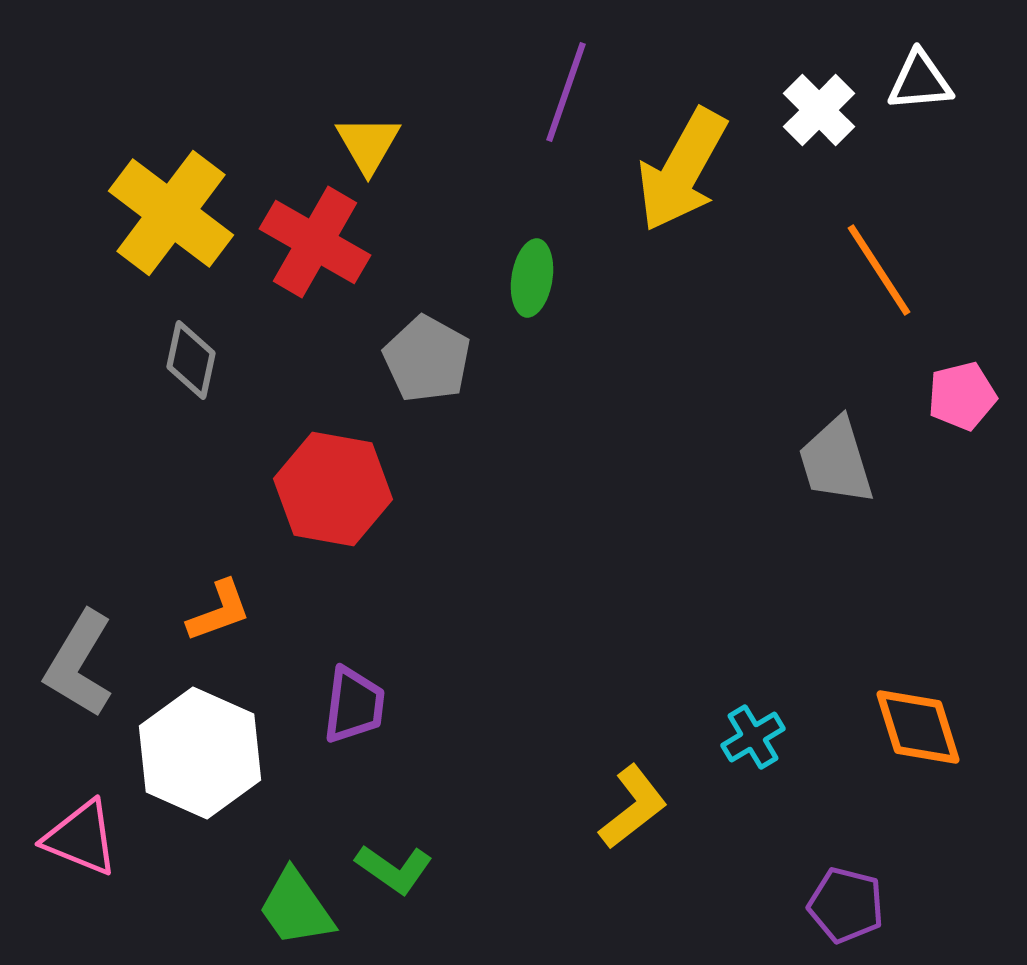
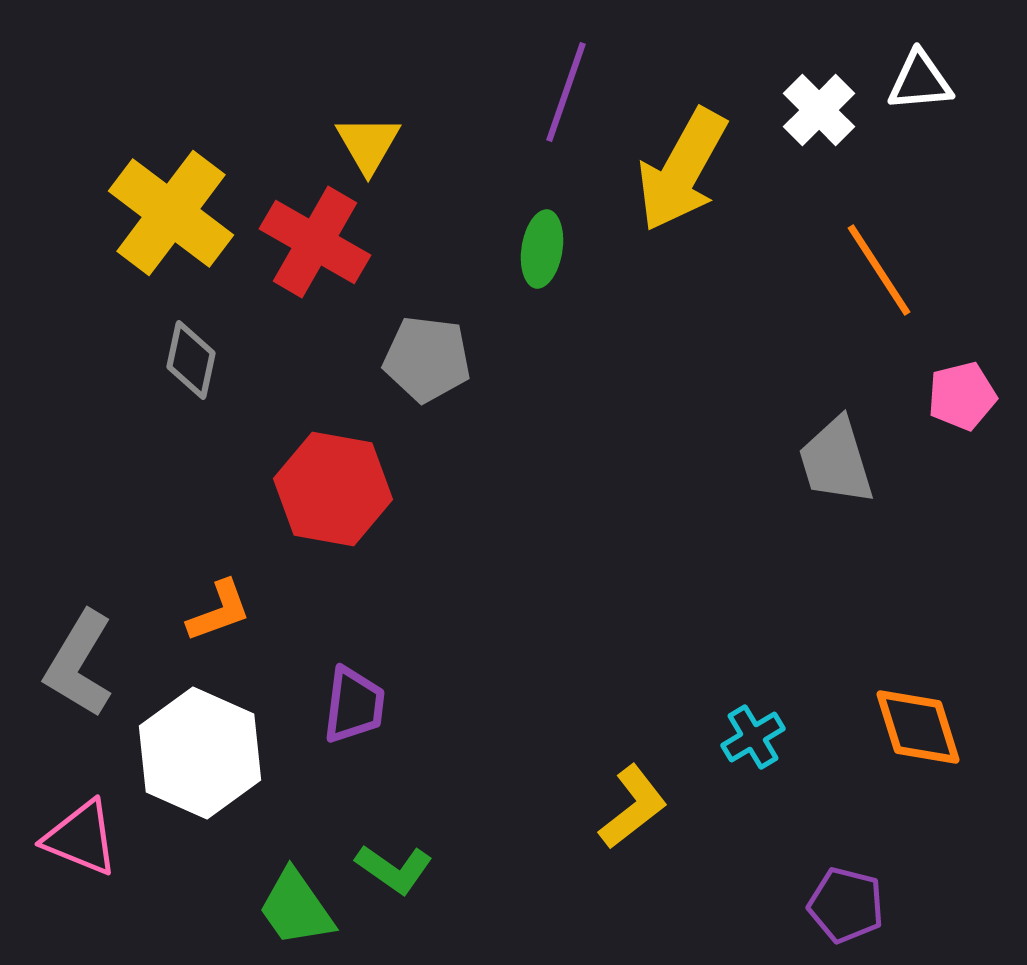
green ellipse: moved 10 px right, 29 px up
gray pentagon: rotated 22 degrees counterclockwise
